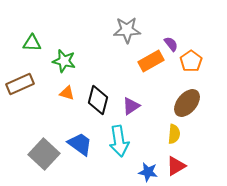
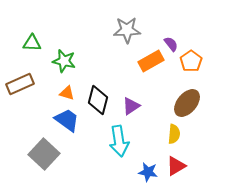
blue trapezoid: moved 13 px left, 24 px up
